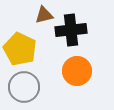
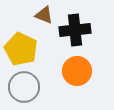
brown triangle: rotated 36 degrees clockwise
black cross: moved 4 px right
yellow pentagon: moved 1 px right
